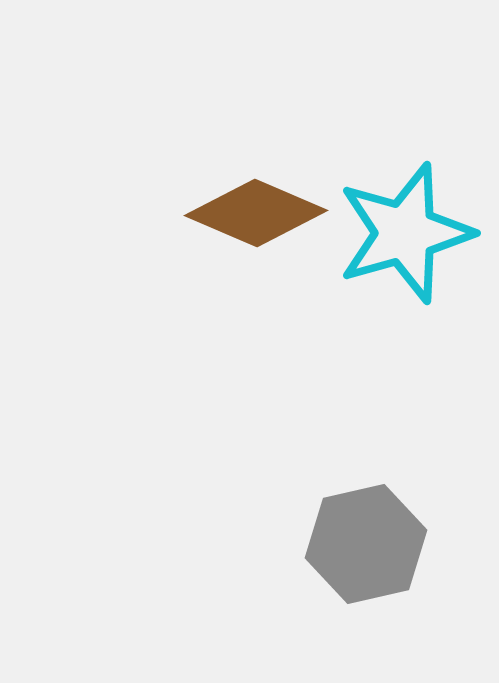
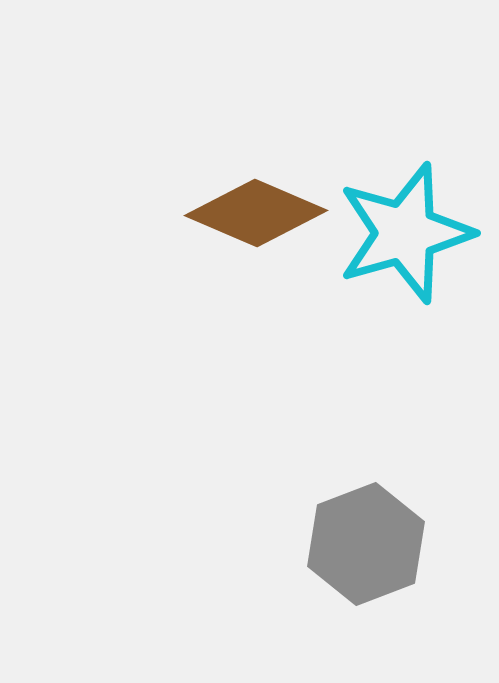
gray hexagon: rotated 8 degrees counterclockwise
